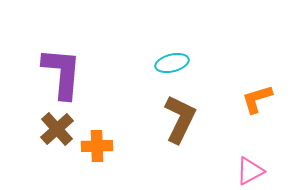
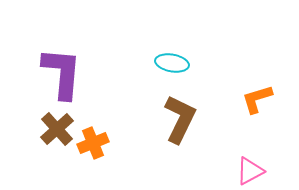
cyan ellipse: rotated 24 degrees clockwise
orange cross: moved 4 px left, 3 px up; rotated 20 degrees counterclockwise
